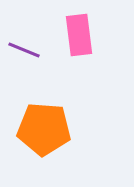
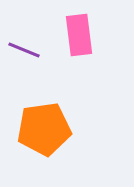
orange pentagon: rotated 12 degrees counterclockwise
